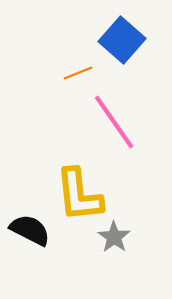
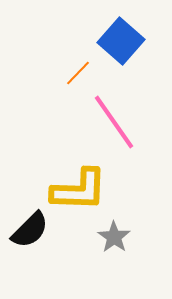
blue square: moved 1 px left, 1 px down
orange line: rotated 24 degrees counterclockwise
yellow L-shape: moved 5 px up; rotated 82 degrees counterclockwise
black semicircle: rotated 108 degrees clockwise
